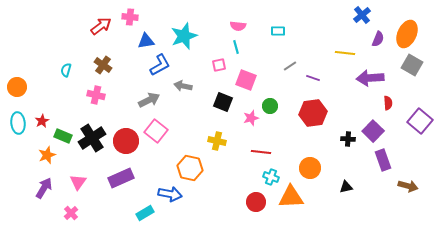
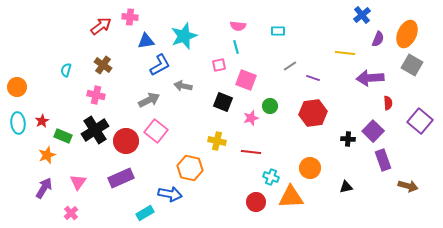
black cross at (92, 138): moved 3 px right, 8 px up
red line at (261, 152): moved 10 px left
